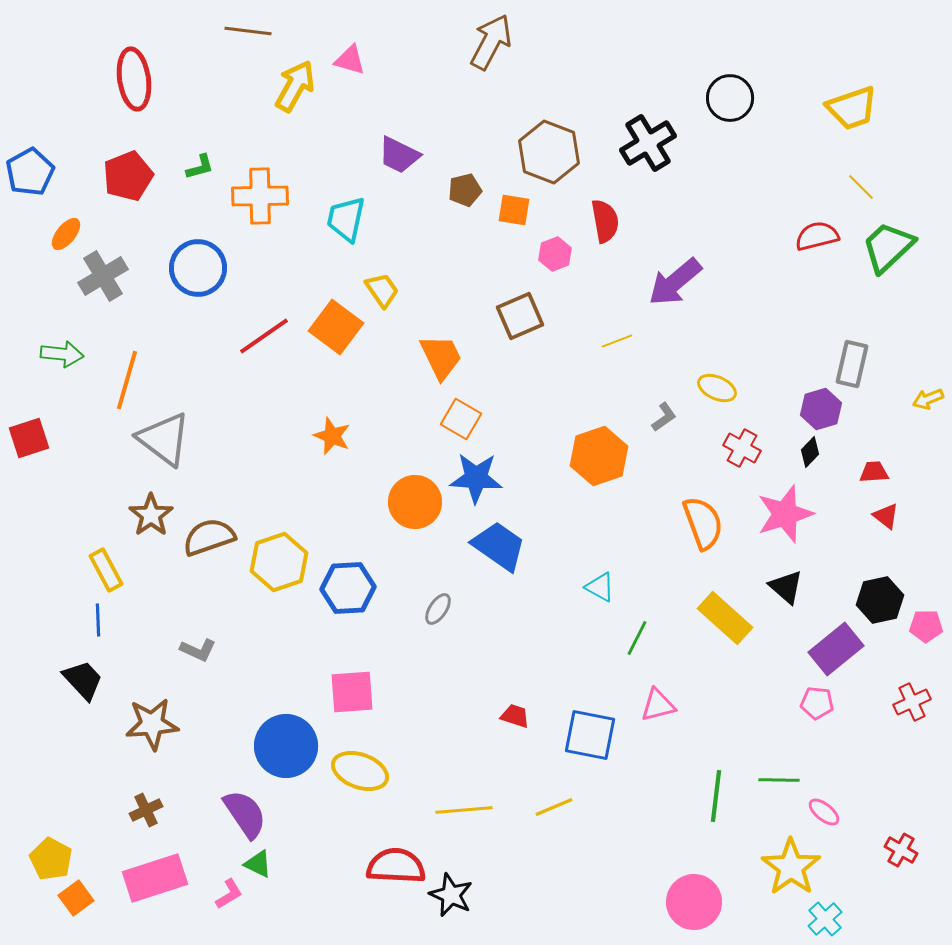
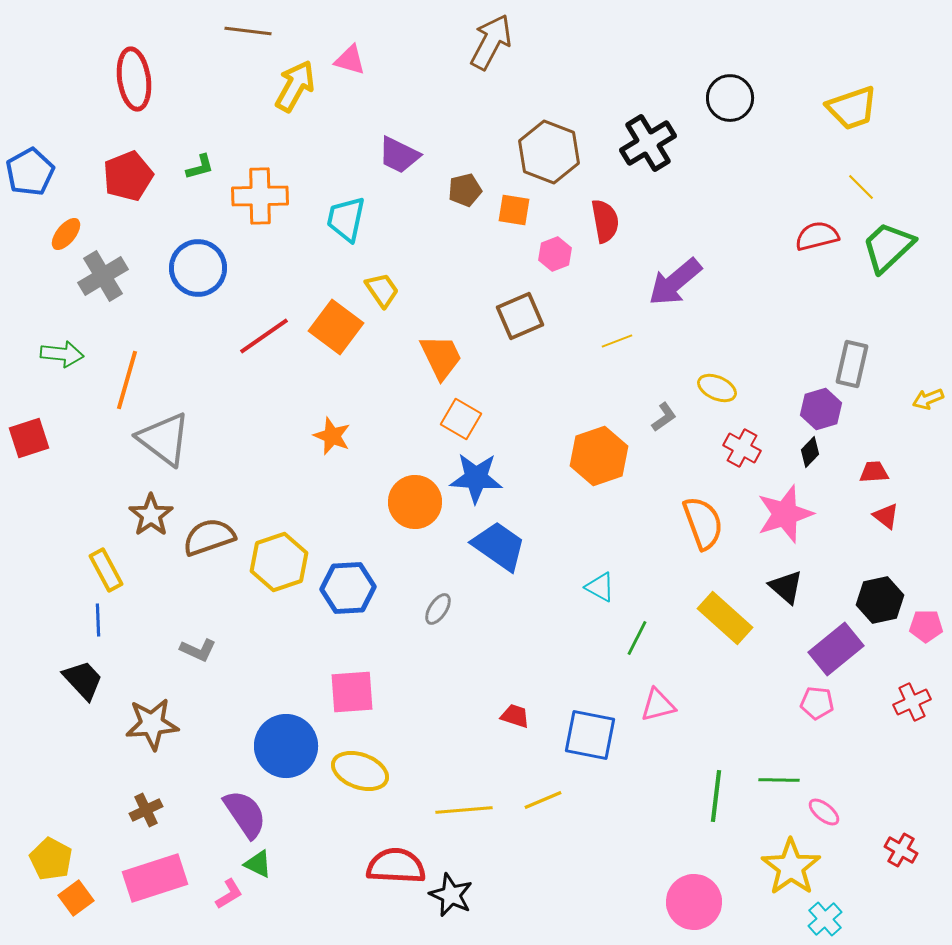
yellow line at (554, 807): moved 11 px left, 7 px up
